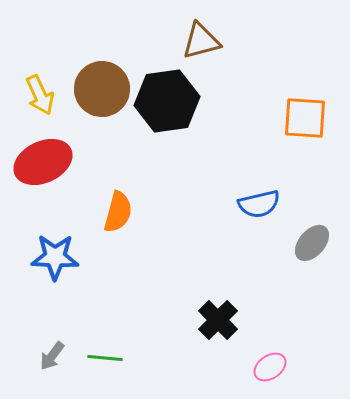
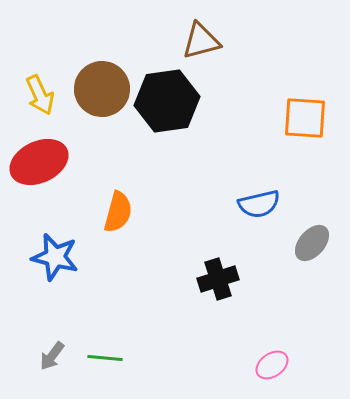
red ellipse: moved 4 px left
blue star: rotated 12 degrees clockwise
black cross: moved 41 px up; rotated 27 degrees clockwise
pink ellipse: moved 2 px right, 2 px up
